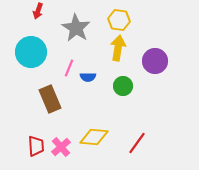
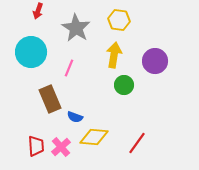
yellow arrow: moved 4 px left, 7 px down
blue semicircle: moved 13 px left, 40 px down; rotated 21 degrees clockwise
green circle: moved 1 px right, 1 px up
